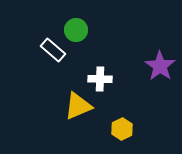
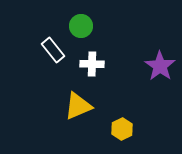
green circle: moved 5 px right, 4 px up
white rectangle: rotated 10 degrees clockwise
white cross: moved 8 px left, 15 px up
